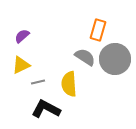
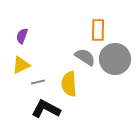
orange rectangle: rotated 15 degrees counterclockwise
purple semicircle: rotated 28 degrees counterclockwise
